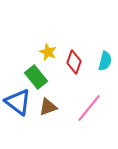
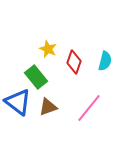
yellow star: moved 3 px up
